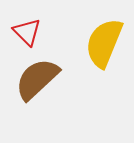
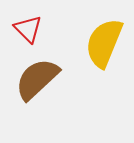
red triangle: moved 1 px right, 3 px up
